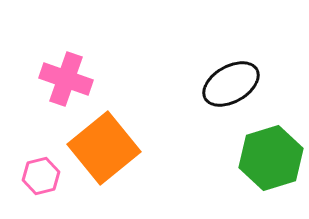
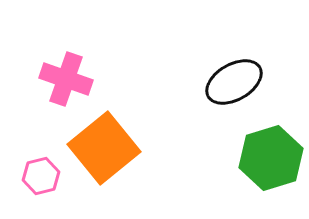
black ellipse: moved 3 px right, 2 px up
